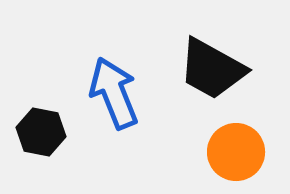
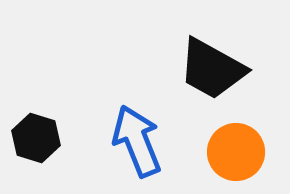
blue arrow: moved 23 px right, 48 px down
black hexagon: moved 5 px left, 6 px down; rotated 6 degrees clockwise
